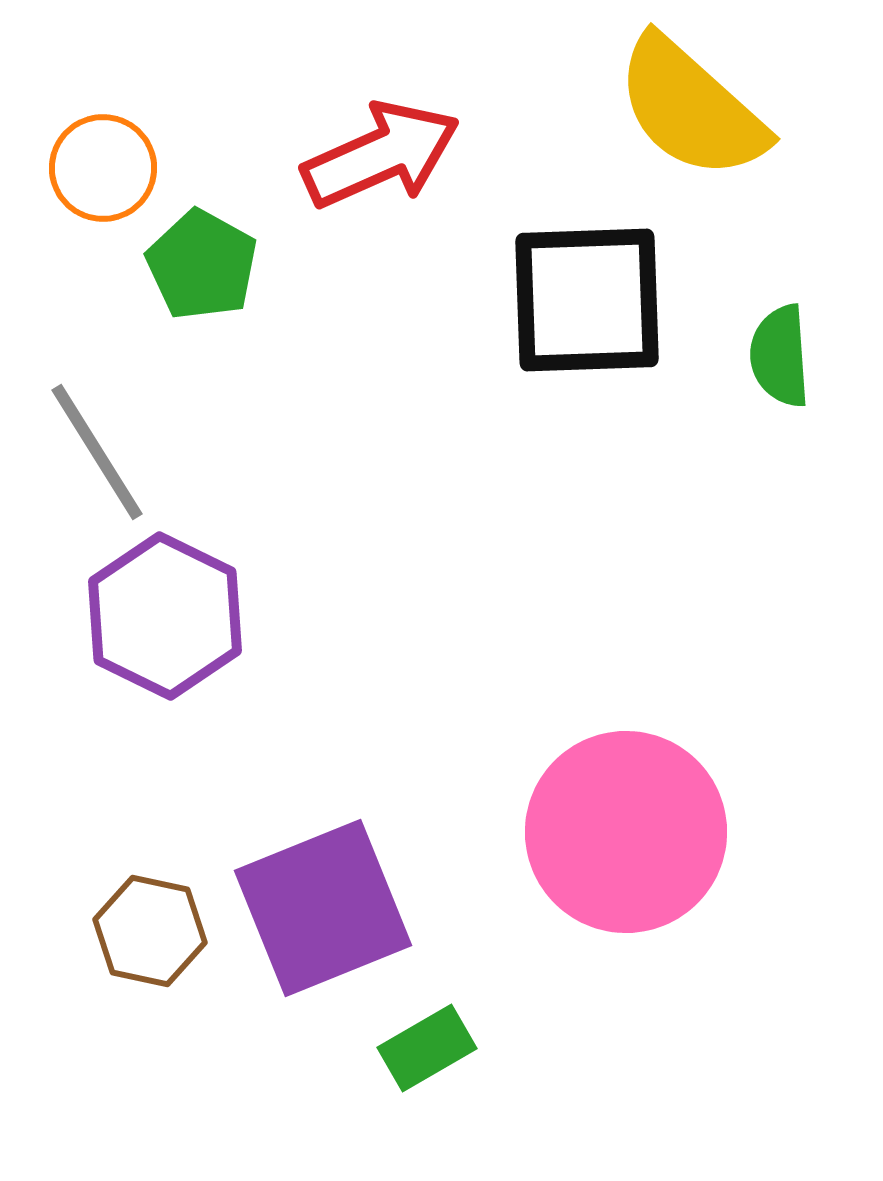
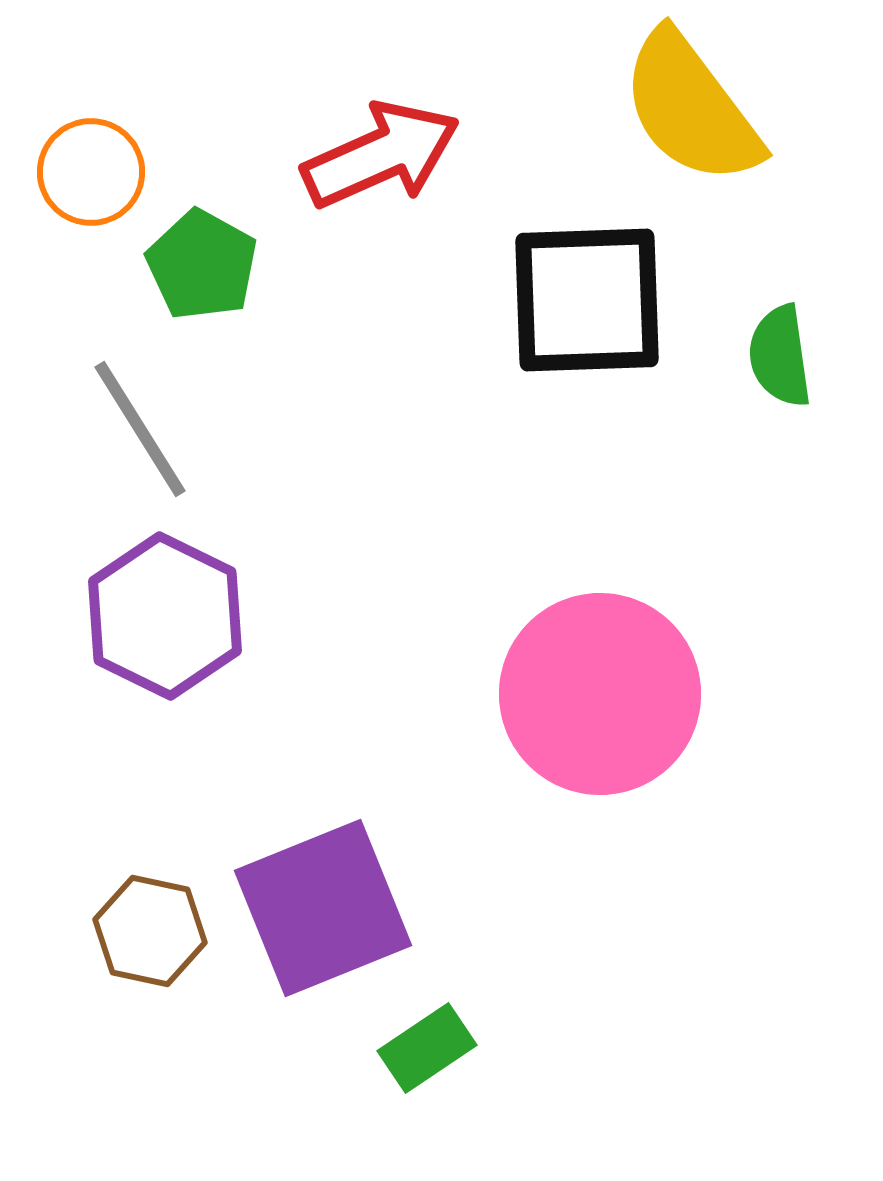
yellow semicircle: rotated 11 degrees clockwise
orange circle: moved 12 px left, 4 px down
green semicircle: rotated 4 degrees counterclockwise
gray line: moved 43 px right, 23 px up
pink circle: moved 26 px left, 138 px up
green rectangle: rotated 4 degrees counterclockwise
